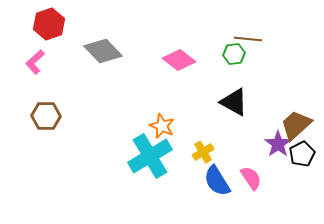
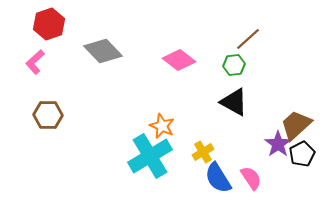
brown line: rotated 48 degrees counterclockwise
green hexagon: moved 11 px down
brown hexagon: moved 2 px right, 1 px up
blue semicircle: moved 1 px right, 3 px up
